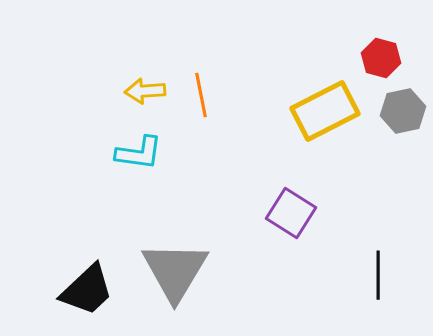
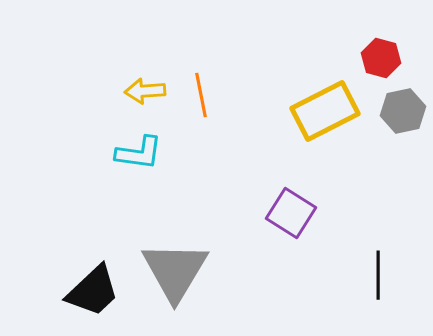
black trapezoid: moved 6 px right, 1 px down
